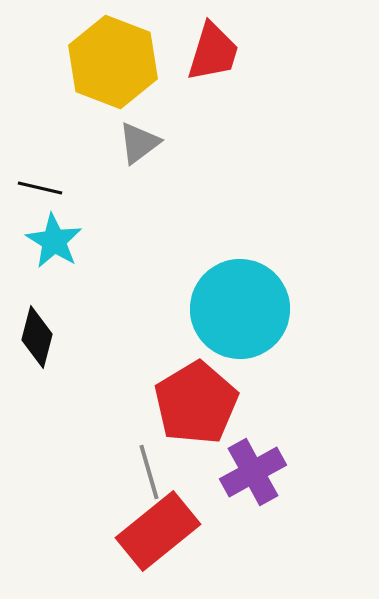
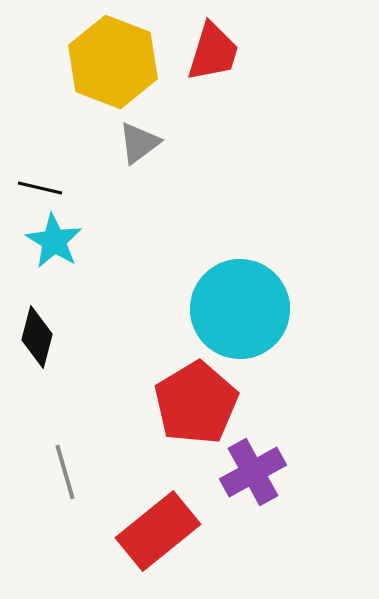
gray line: moved 84 px left
